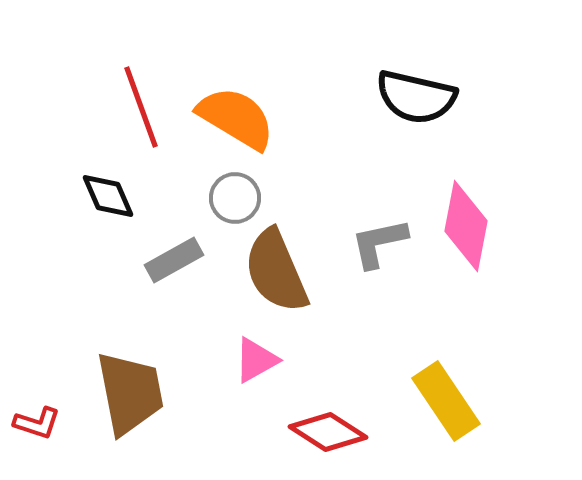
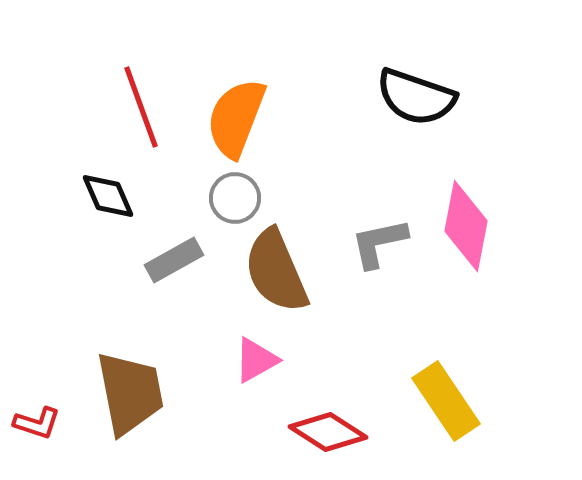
black semicircle: rotated 6 degrees clockwise
orange semicircle: rotated 100 degrees counterclockwise
